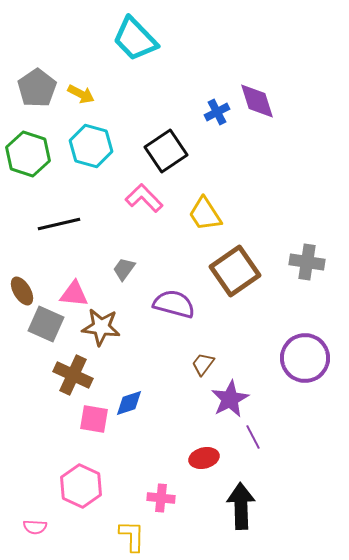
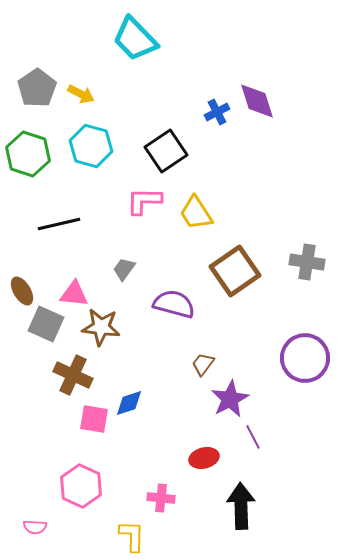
pink L-shape: moved 3 px down; rotated 45 degrees counterclockwise
yellow trapezoid: moved 9 px left, 1 px up
